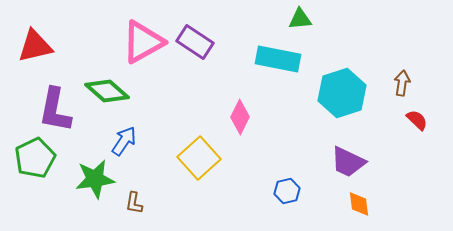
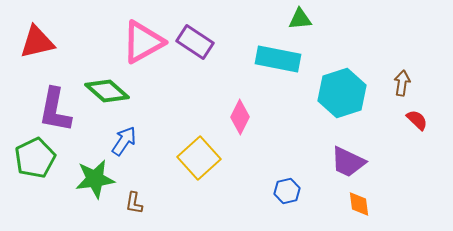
red triangle: moved 2 px right, 4 px up
